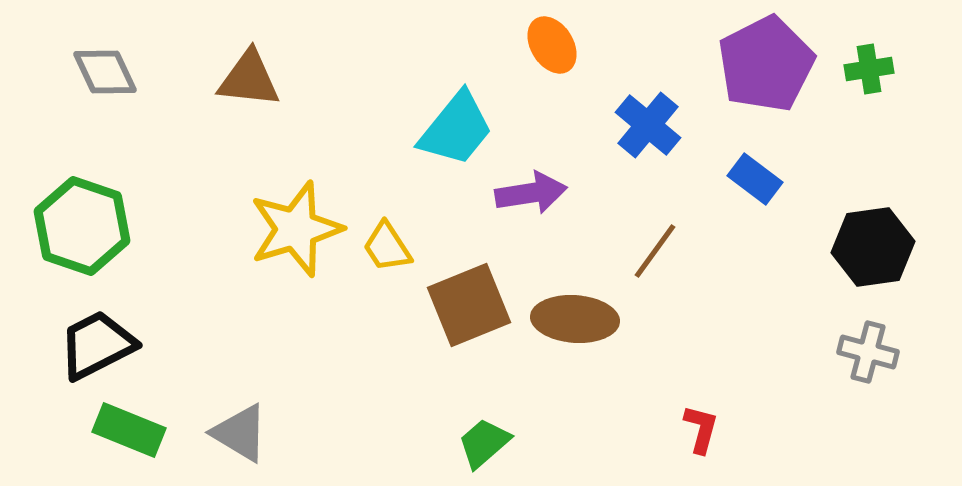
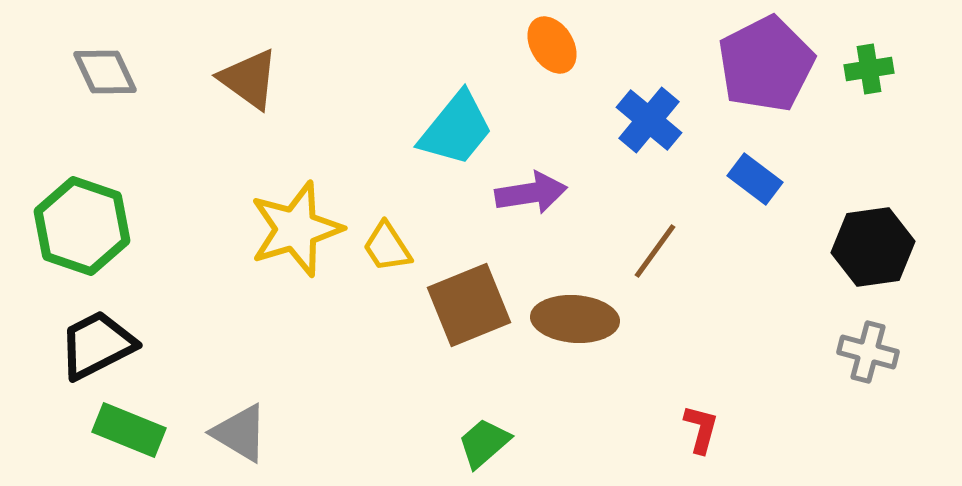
brown triangle: rotated 30 degrees clockwise
blue cross: moved 1 px right, 5 px up
